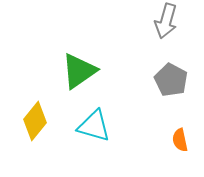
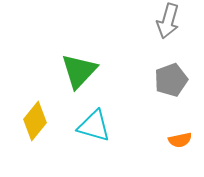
gray arrow: moved 2 px right
green triangle: rotated 12 degrees counterclockwise
gray pentagon: rotated 24 degrees clockwise
orange semicircle: rotated 90 degrees counterclockwise
